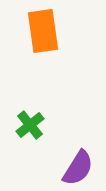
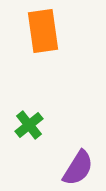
green cross: moved 1 px left
